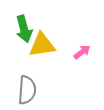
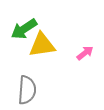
green arrow: rotated 72 degrees clockwise
pink arrow: moved 3 px right, 1 px down
